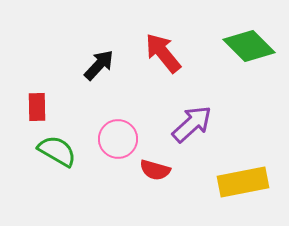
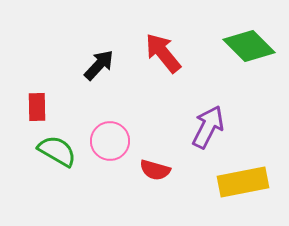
purple arrow: moved 16 px right, 3 px down; rotated 21 degrees counterclockwise
pink circle: moved 8 px left, 2 px down
